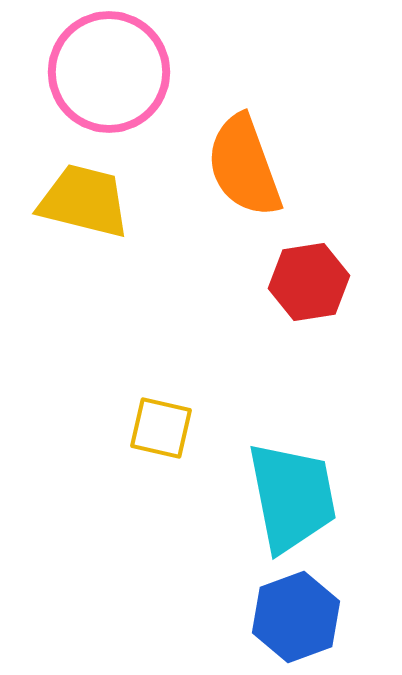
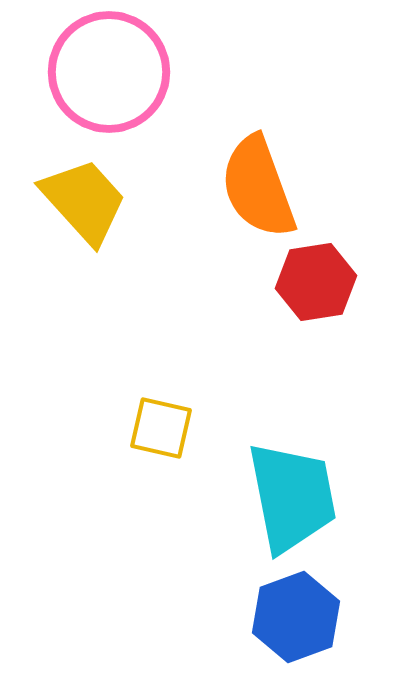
orange semicircle: moved 14 px right, 21 px down
yellow trapezoid: rotated 34 degrees clockwise
red hexagon: moved 7 px right
